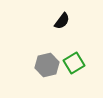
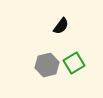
black semicircle: moved 1 px left, 5 px down
